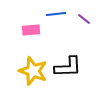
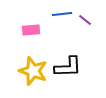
blue line: moved 6 px right
purple line: moved 1 px right, 1 px down
